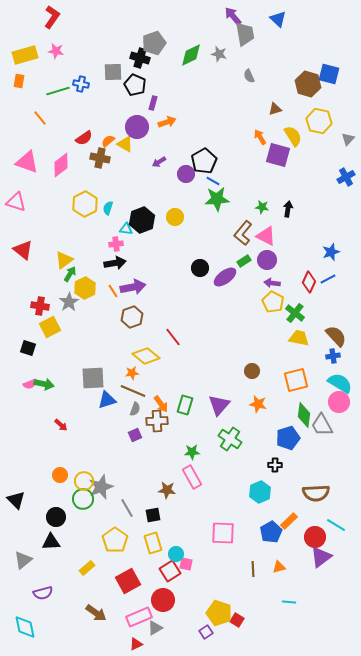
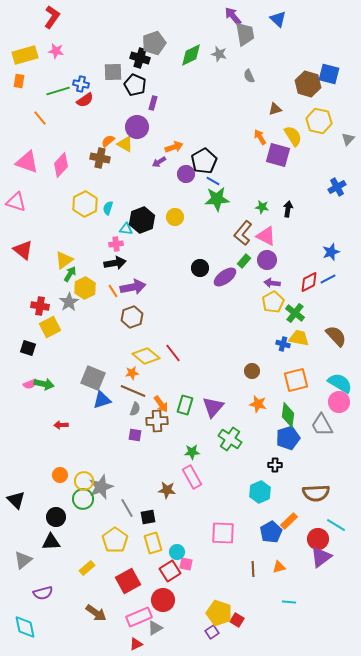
orange arrow at (167, 122): moved 7 px right, 25 px down
red semicircle at (84, 138): moved 1 px right, 38 px up
pink diamond at (61, 165): rotated 10 degrees counterclockwise
blue cross at (346, 177): moved 9 px left, 10 px down
green rectangle at (244, 261): rotated 16 degrees counterclockwise
red diamond at (309, 282): rotated 40 degrees clockwise
yellow pentagon at (273, 302): rotated 15 degrees clockwise
red line at (173, 337): moved 16 px down
blue cross at (333, 356): moved 50 px left, 12 px up; rotated 24 degrees clockwise
gray square at (93, 378): rotated 25 degrees clockwise
blue triangle at (107, 400): moved 5 px left
purple triangle at (219, 405): moved 6 px left, 2 px down
green diamond at (304, 415): moved 16 px left
red arrow at (61, 425): rotated 136 degrees clockwise
purple square at (135, 435): rotated 32 degrees clockwise
black square at (153, 515): moved 5 px left, 2 px down
red circle at (315, 537): moved 3 px right, 2 px down
cyan circle at (176, 554): moved 1 px right, 2 px up
purple square at (206, 632): moved 6 px right
